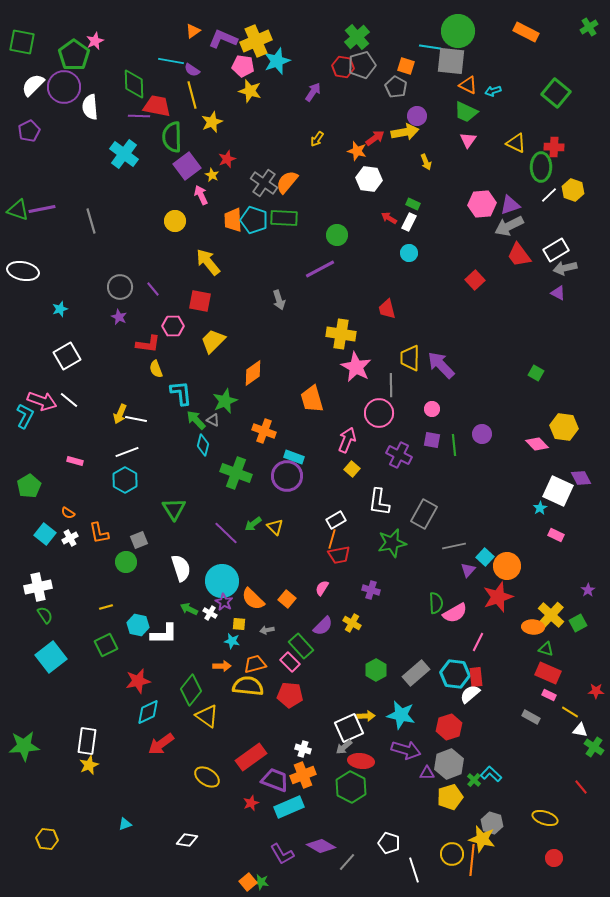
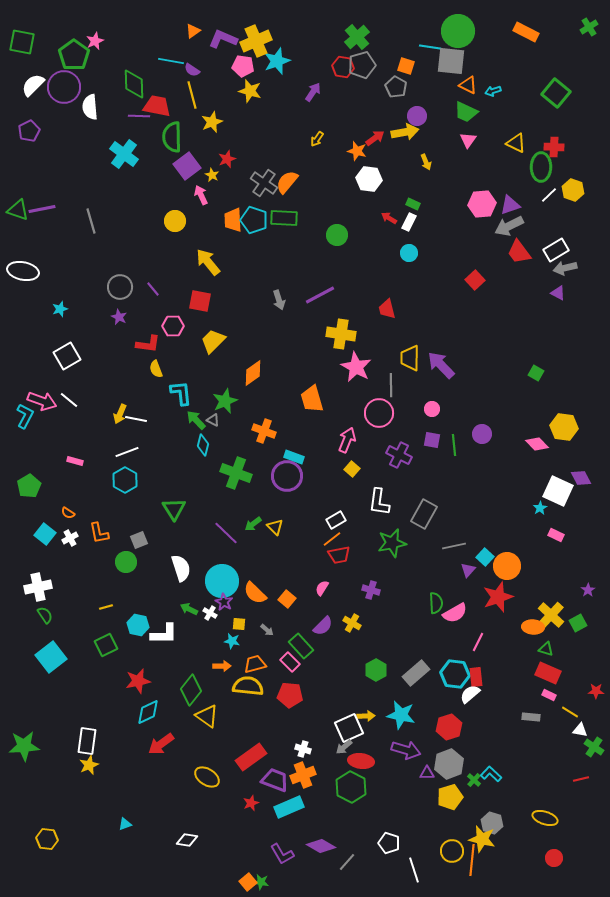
red trapezoid at (519, 255): moved 3 px up
purple line at (320, 269): moved 26 px down
orange line at (332, 539): rotated 36 degrees clockwise
orange semicircle at (253, 599): moved 2 px right, 6 px up
gray arrow at (267, 630): rotated 128 degrees counterclockwise
gray rectangle at (531, 717): rotated 24 degrees counterclockwise
red line at (581, 787): moved 8 px up; rotated 63 degrees counterclockwise
yellow circle at (452, 854): moved 3 px up
